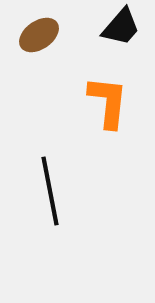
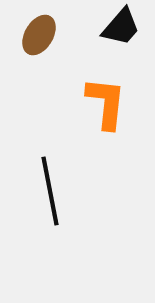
brown ellipse: rotated 24 degrees counterclockwise
orange L-shape: moved 2 px left, 1 px down
